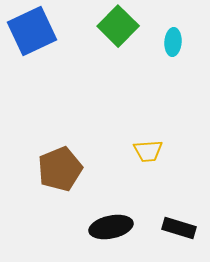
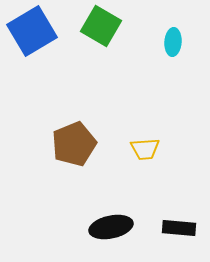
green square: moved 17 px left; rotated 15 degrees counterclockwise
blue square: rotated 6 degrees counterclockwise
yellow trapezoid: moved 3 px left, 2 px up
brown pentagon: moved 14 px right, 25 px up
black rectangle: rotated 12 degrees counterclockwise
